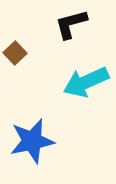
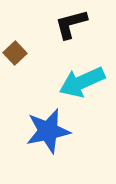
cyan arrow: moved 4 px left
blue star: moved 16 px right, 10 px up
